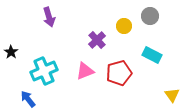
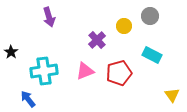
cyan cross: rotated 16 degrees clockwise
